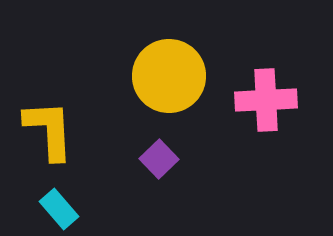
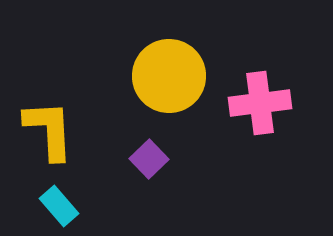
pink cross: moved 6 px left, 3 px down; rotated 4 degrees counterclockwise
purple square: moved 10 px left
cyan rectangle: moved 3 px up
